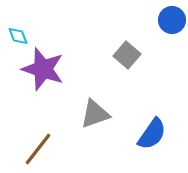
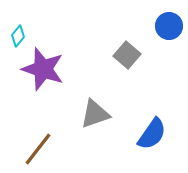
blue circle: moved 3 px left, 6 px down
cyan diamond: rotated 60 degrees clockwise
